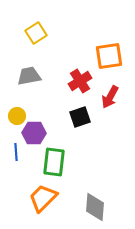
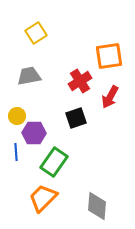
black square: moved 4 px left, 1 px down
green rectangle: rotated 28 degrees clockwise
gray diamond: moved 2 px right, 1 px up
